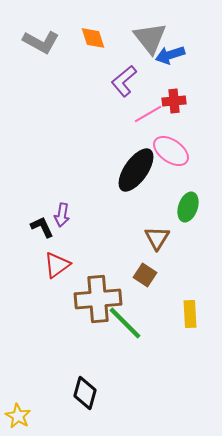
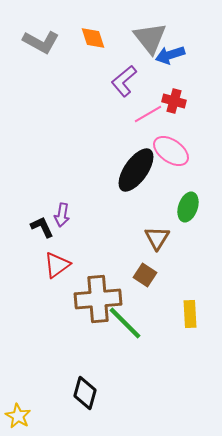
red cross: rotated 20 degrees clockwise
